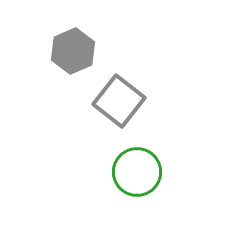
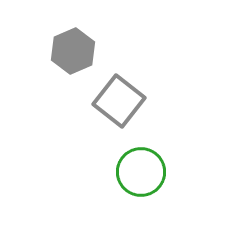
green circle: moved 4 px right
